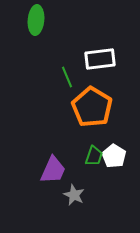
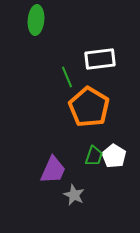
orange pentagon: moved 3 px left
